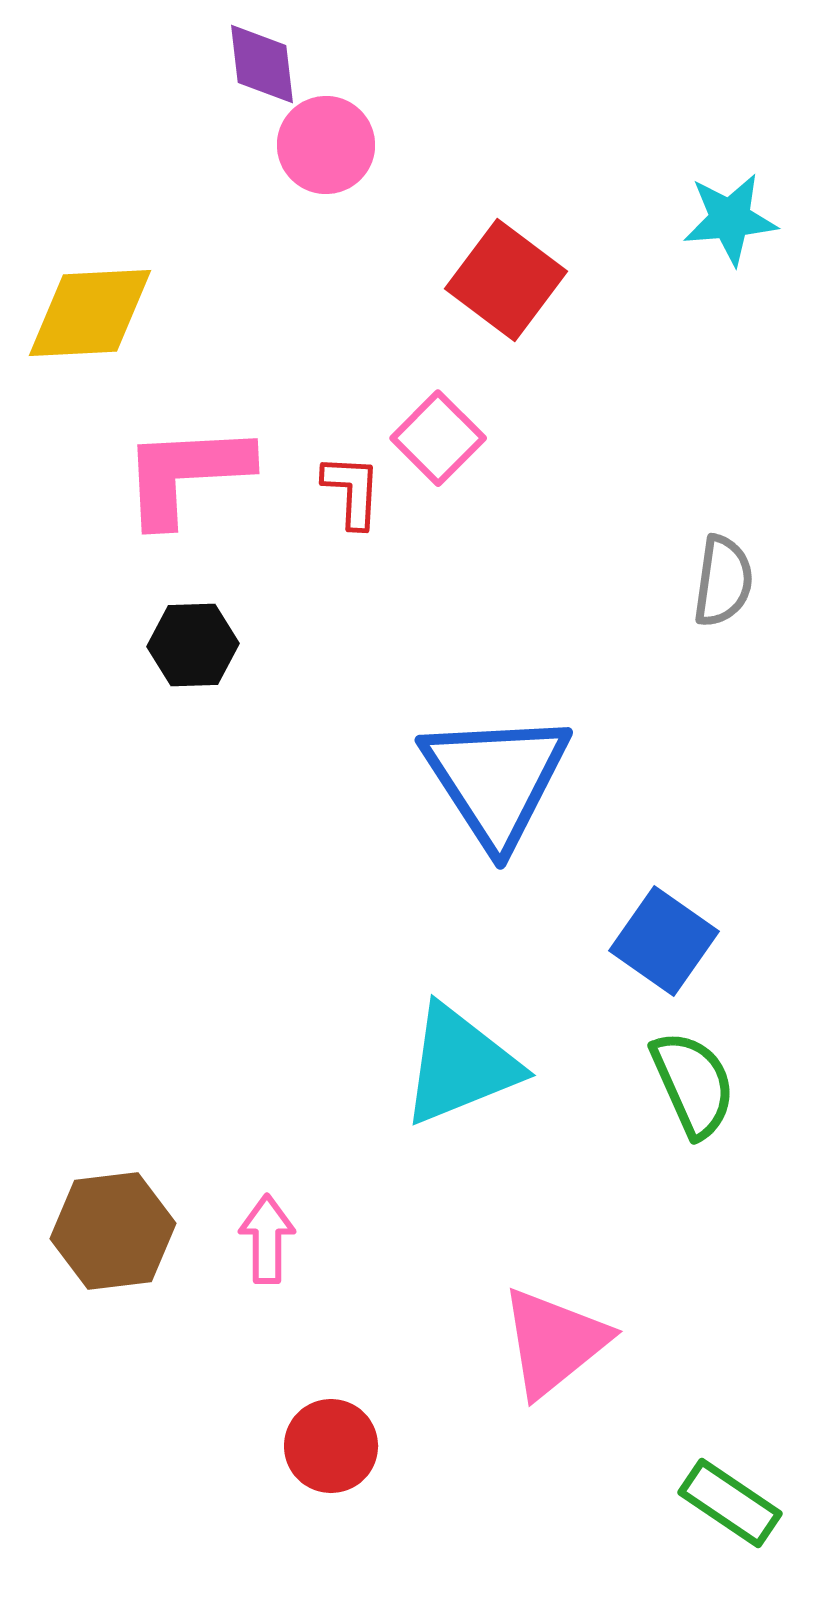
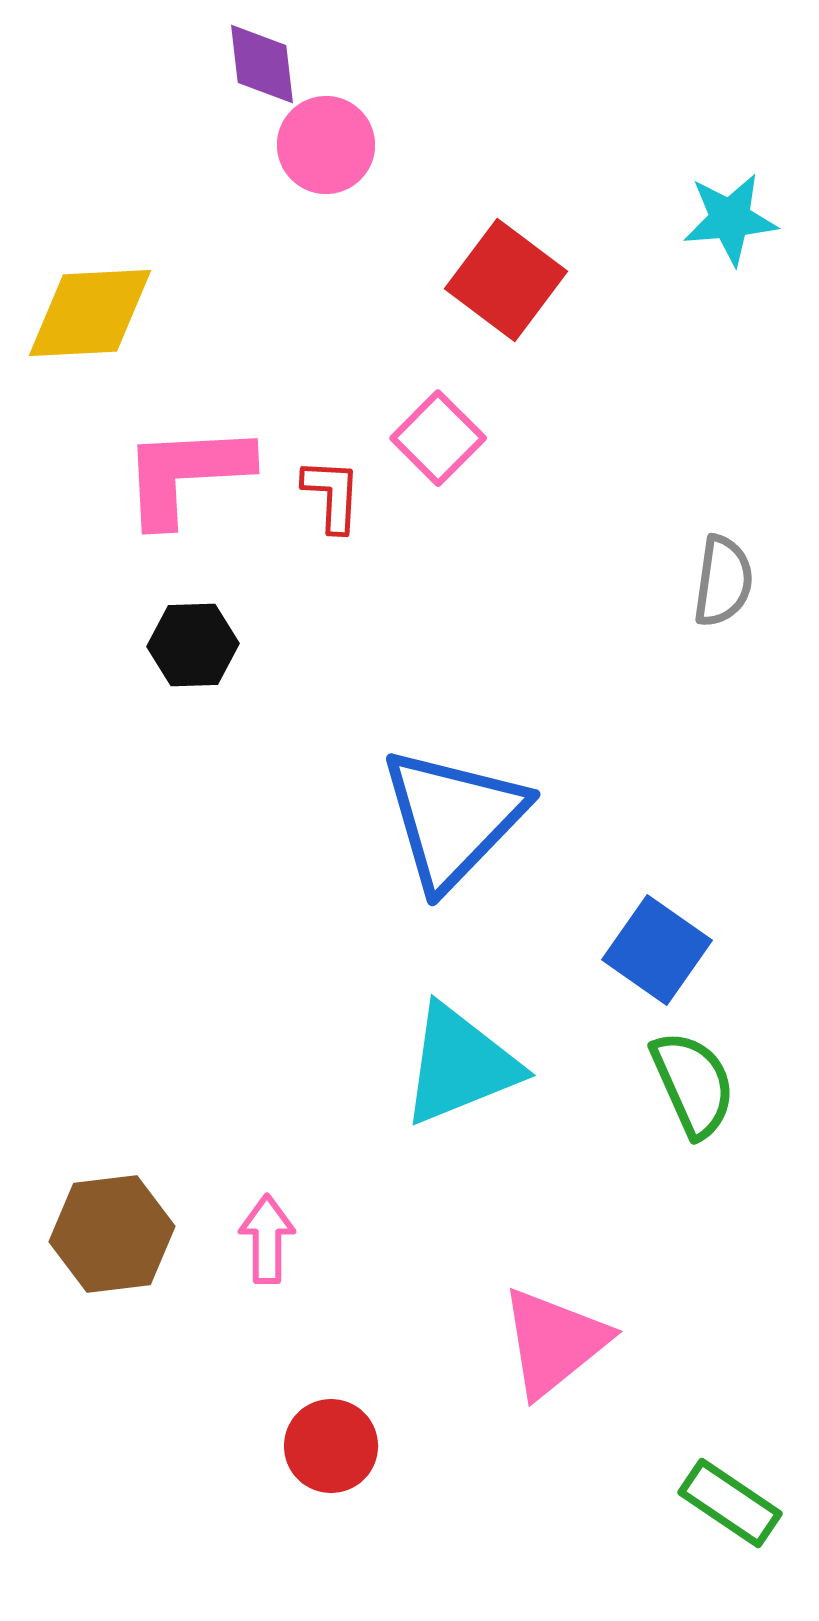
red L-shape: moved 20 px left, 4 px down
blue triangle: moved 43 px left, 39 px down; rotated 17 degrees clockwise
blue square: moved 7 px left, 9 px down
brown hexagon: moved 1 px left, 3 px down
